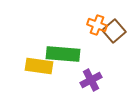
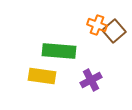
green rectangle: moved 4 px left, 3 px up
yellow rectangle: moved 3 px right, 10 px down
